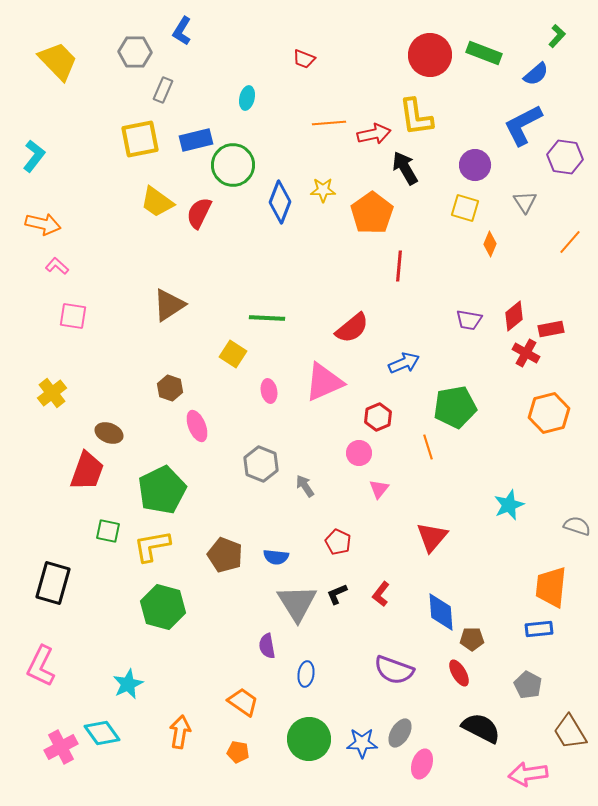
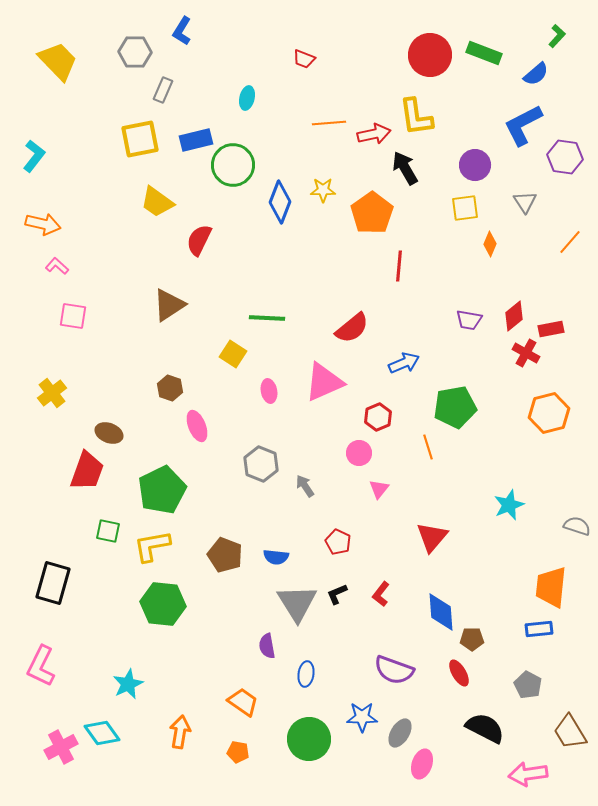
yellow square at (465, 208): rotated 24 degrees counterclockwise
red semicircle at (199, 213): moved 27 px down
green hexagon at (163, 607): moved 3 px up; rotated 9 degrees counterclockwise
black semicircle at (481, 728): moved 4 px right
blue star at (362, 743): moved 26 px up
